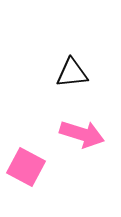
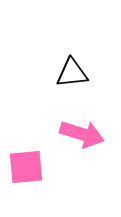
pink square: rotated 33 degrees counterclockwise
